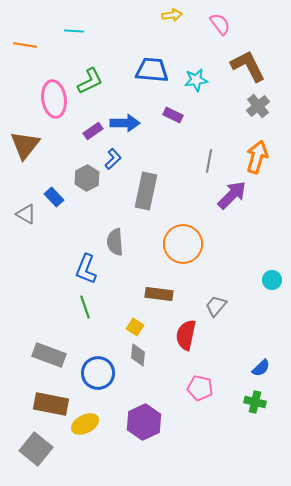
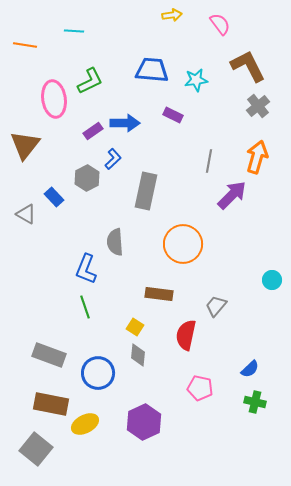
blue semicircle at (261, 368): moved 11 px left, 1 px down
